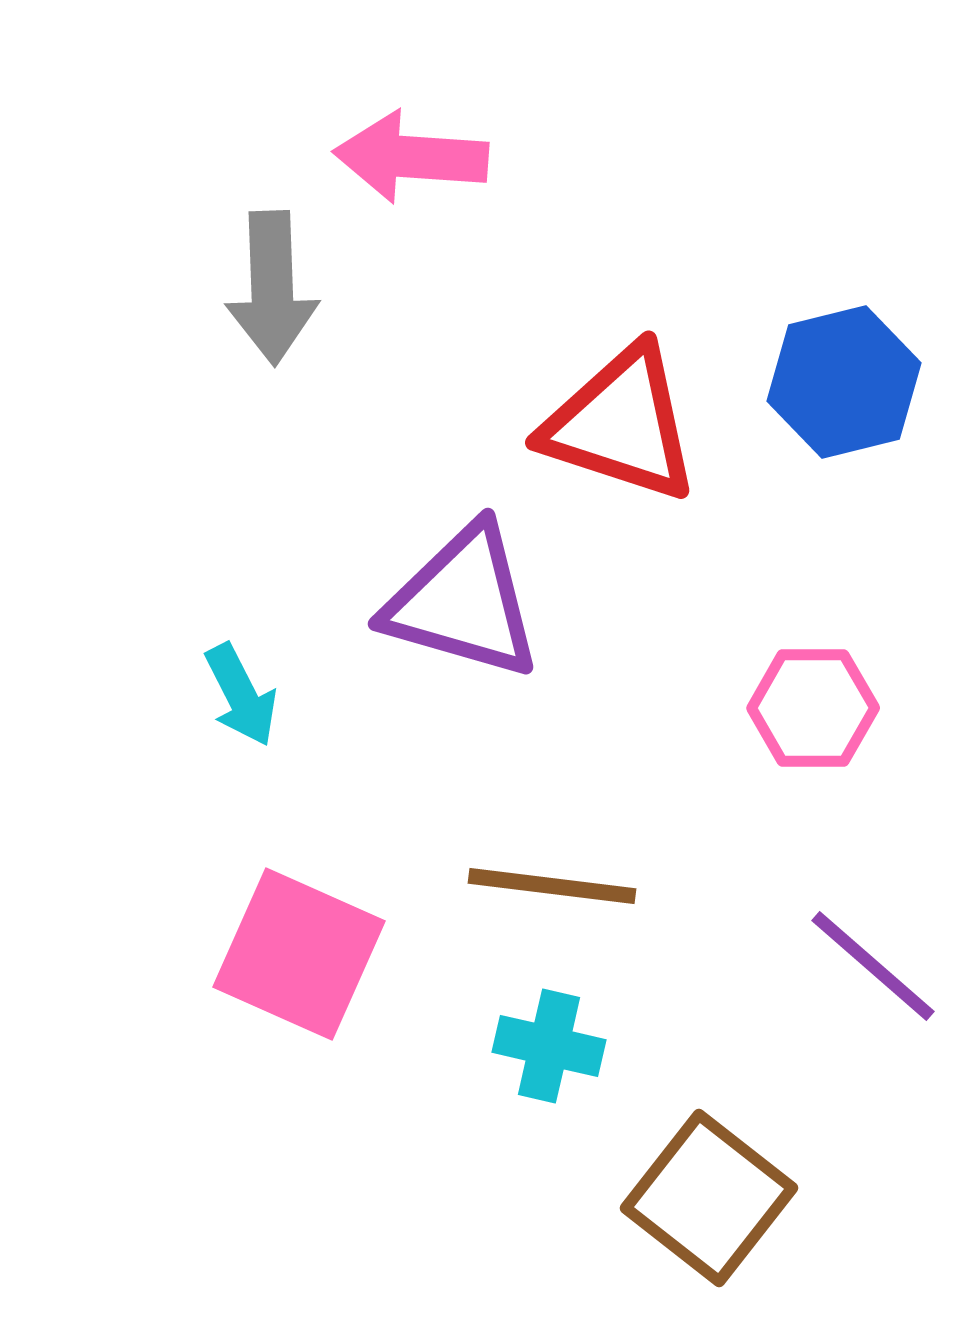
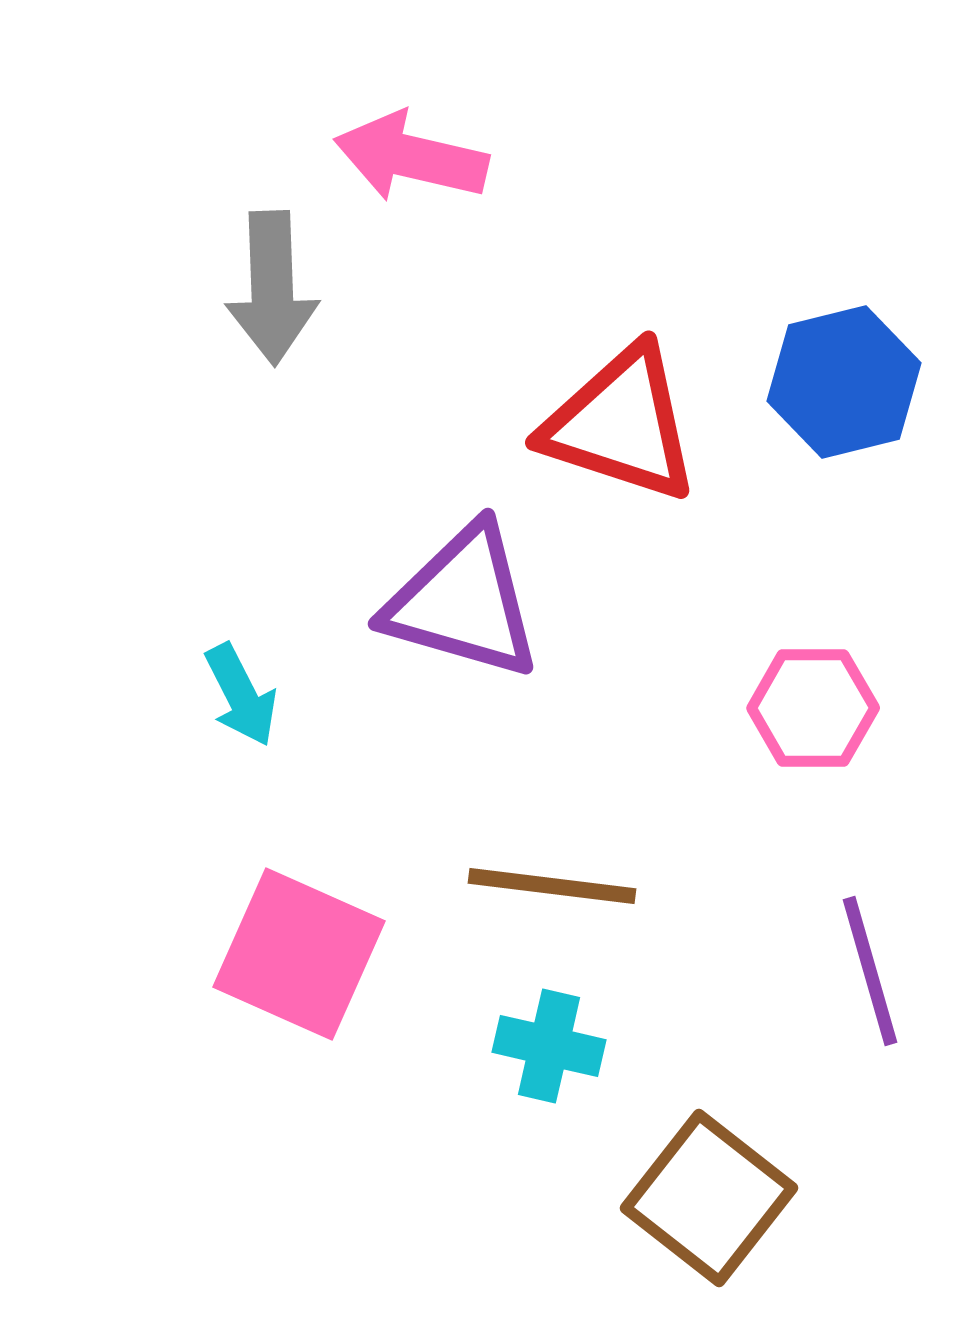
pink arrow: rotated 9 degrees clockwise
purple line: moved 3 px left, 5 px down; rotated 33 degrees clockwise
